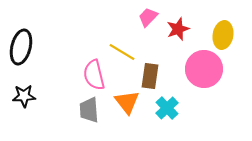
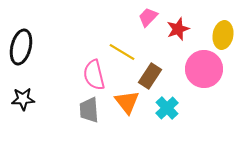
brown rectangle: rotated 25 degrees clockwise
black star: moved 1 px left, 3 px down
